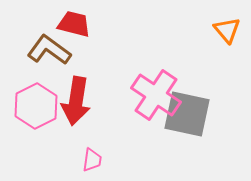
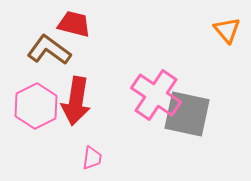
pink trapezoid: moved 2 px up
